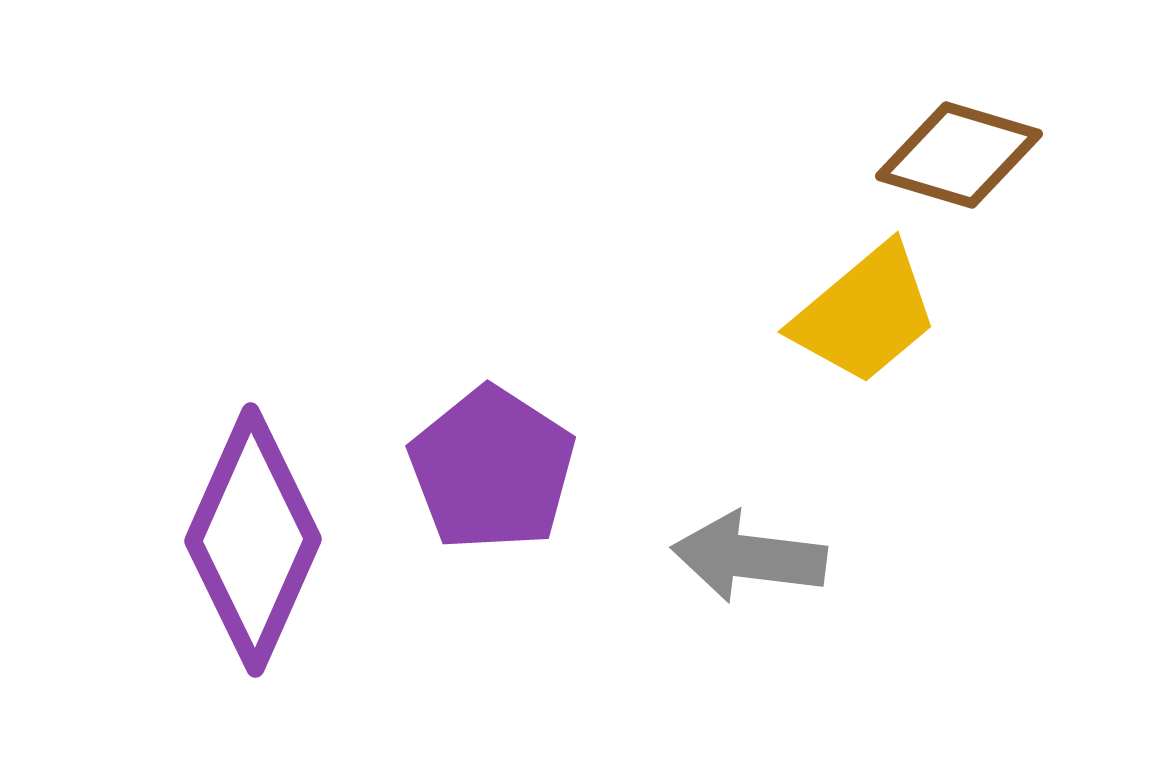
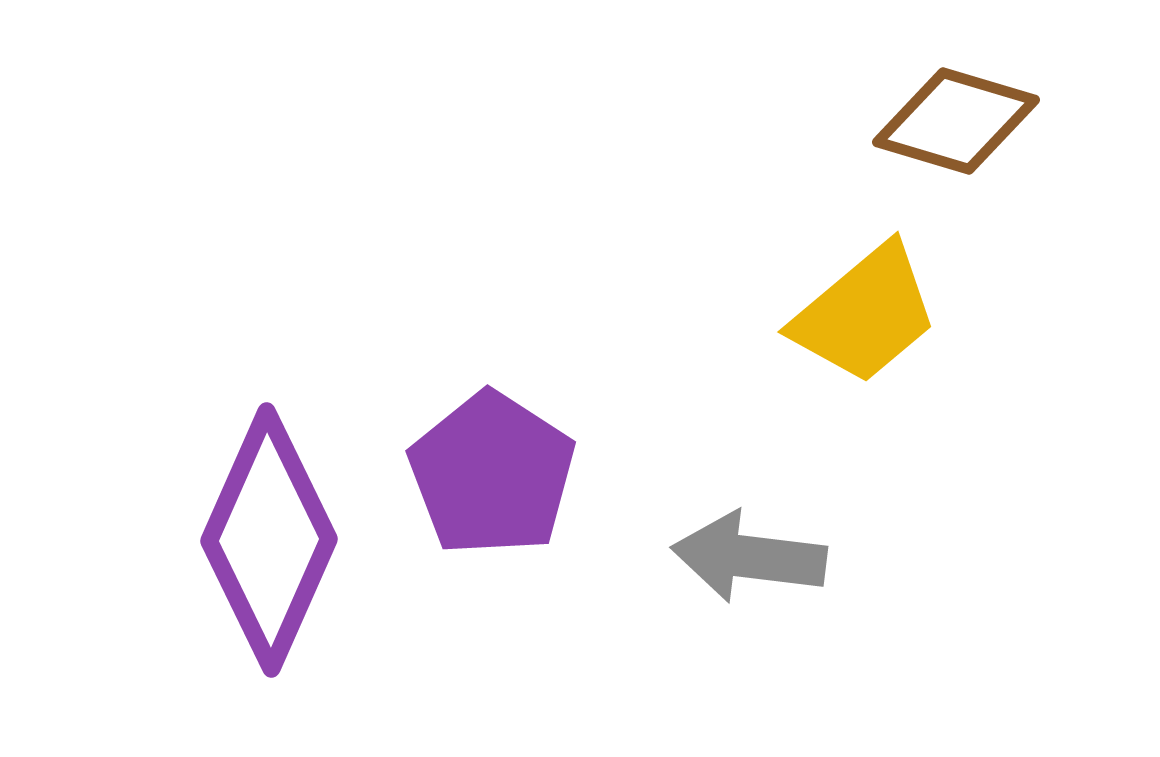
brown diamond: moved 3 px left, 34 px up
purple pentagon: moved 5 px down
purple diamond: moved 16 px right
